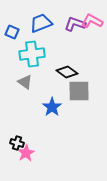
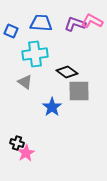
blue trapezoid: rotated 25 degrees clockwise
blue square: moved 1 px left, 1 px up
cyan cross: moved 3 px right
